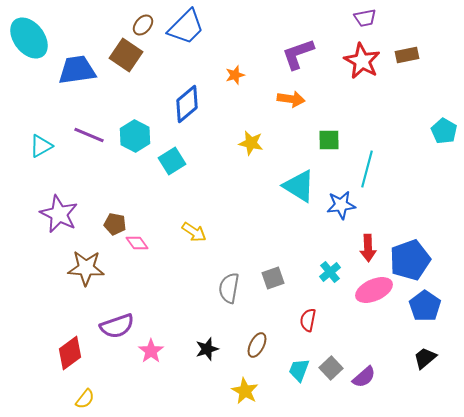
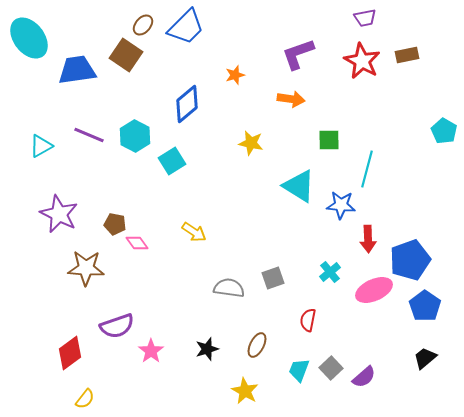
blue star at (341, 205): rotated 12 degrees clockwise
red arrow at (368, 248): moved 9 px up
gray semicircle at (229, 288): rotated 88 degrees clockwise
